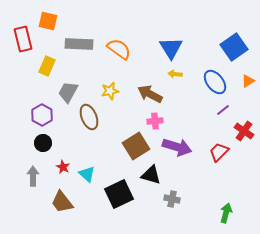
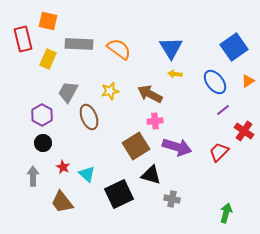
yellow rectangle: moved 1 px right, 7 px up
